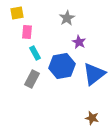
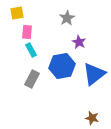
cyan rectangle: moved 4 px left, 3 px up
